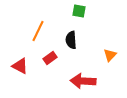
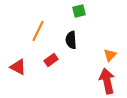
green square: rotated 24 degrees counterclockwise
red rectangle: moved 1 px right, 2 px down
red triangle: moved 2 px left, 1 px down
red arrow: moved 24 px right; rotated 75 degrees clockwise
